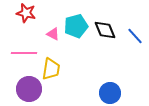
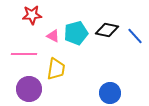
red star: moved 6 px right, 2 px down; rotated 18 degrees counterclockwise
cyan pentagon: moved 7 px down
black diamond: moved 2 px right; rotated 55 degrees counterclockwise
pink triangle: moved 2 px down
pink line: moved 1 px down
yellow trapezoid: moved 5 px right
